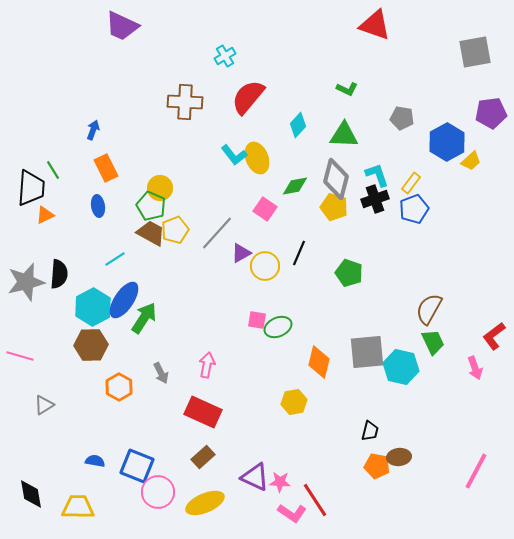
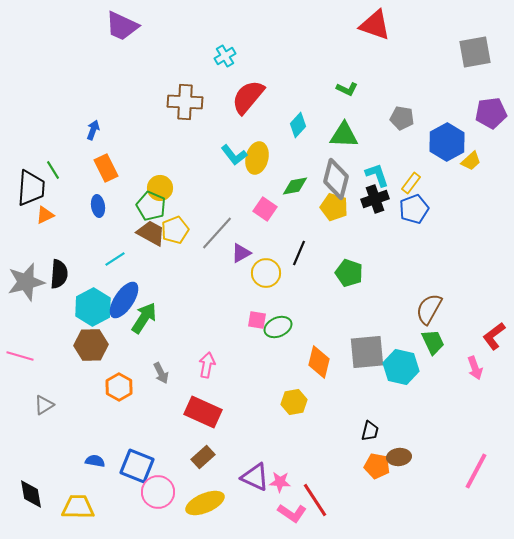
yellow ellipse at (257, 158): rotated 36 degrees clockwise
yellow circle at (265, 266): moved 1 px right, 7 px down
